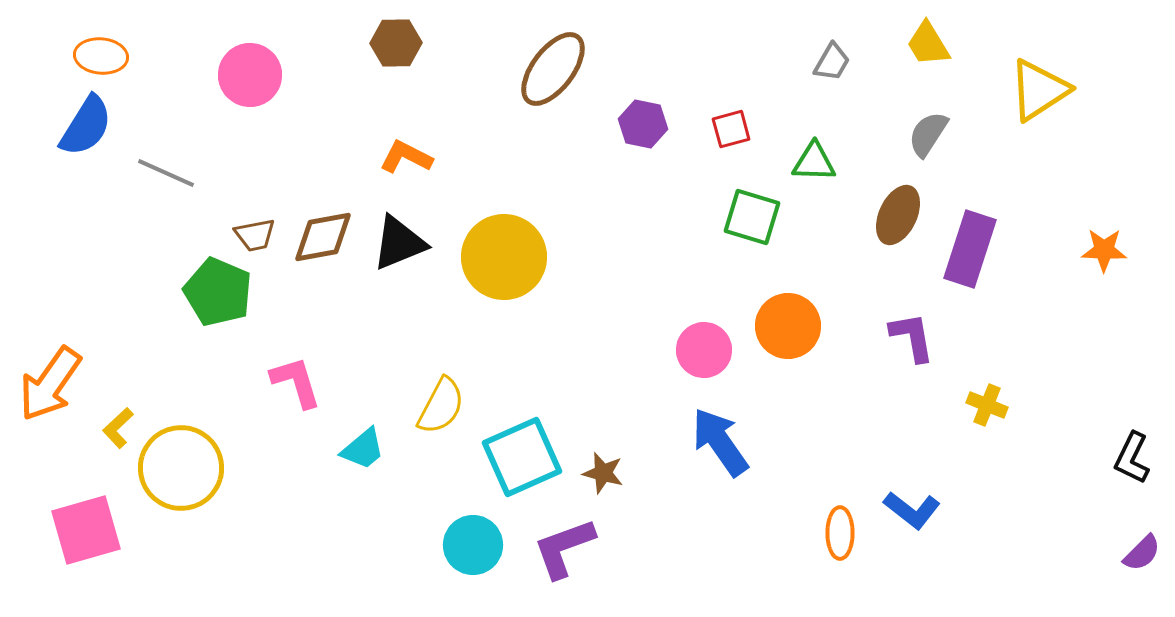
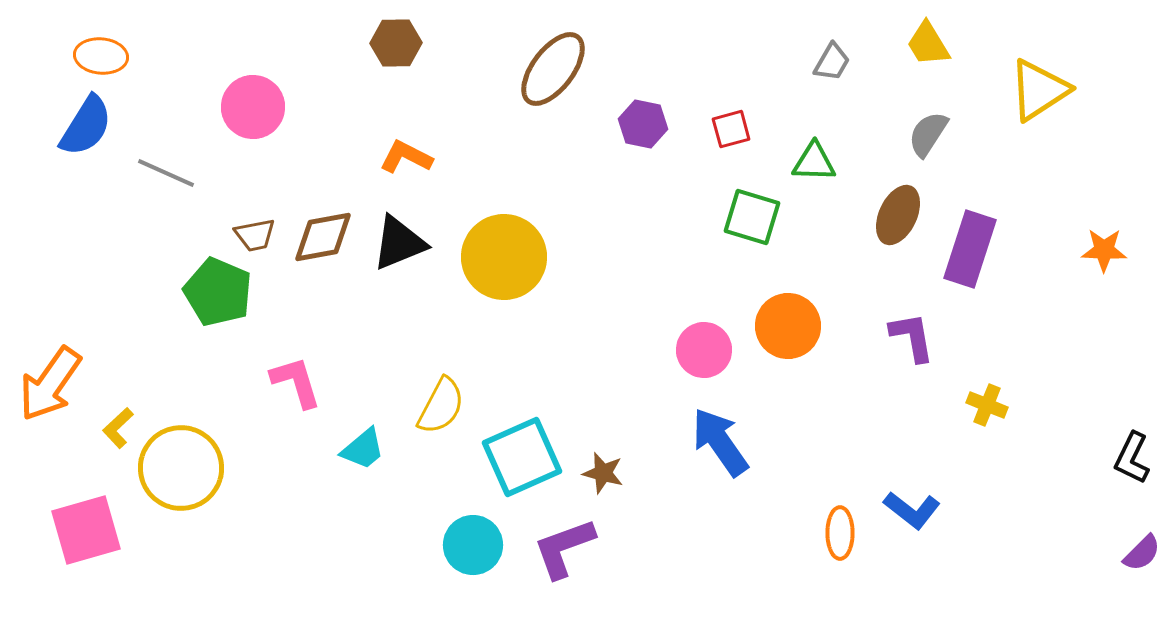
pink circle at (250, 75): moved 3 px right, 32 px down
